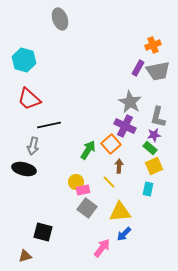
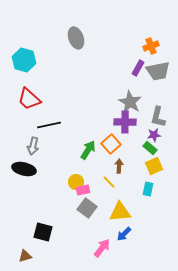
gray ellipse: moved 16 px right, 19 px down
orange cross: moved 2 px left, 1 px down
purple cross: moved 4 px up; rotated 25 degrees counterclockwise
